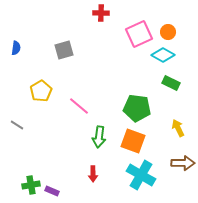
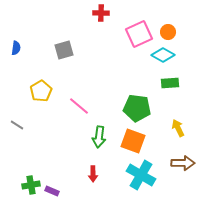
green rectangle: moved 1 px left; rotated 30 degrees counterclockwise
